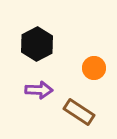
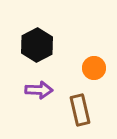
black hexagon: moved 1 px down
brown rectangle: moved 1 px right, 2 px up; rotated 44 degrees clockwise
